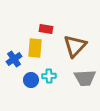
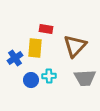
blue cross: moved 1 px right, 1 px up
